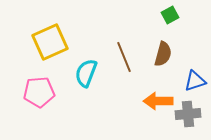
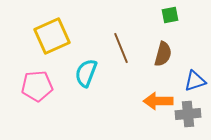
green square: rotated 18 degrees clockwise
yellow square: moved 2 px right, 6 px up
brown line: moved 3 px left, 9 px up
pink pentagon: moved 2 px left, 6 px up
